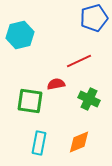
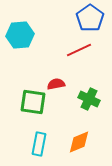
blue pentagon: moved 4 px left; rotated 20 degrees counterclockwise
cyan hexagon: rotated 8 degrees clockwise
red line: moved 11 px up
green square: moved 3 px right, 1 px down
cyan rectangle: moved 1 px down
